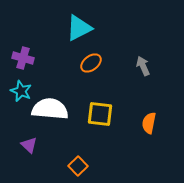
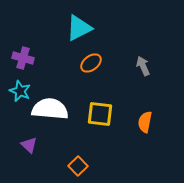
cyan star: moved 1 px left
orange semicircle: moved 4 px left, 1 px up
